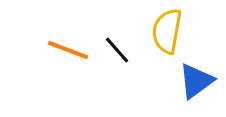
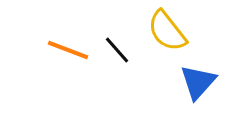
yellow semicircle: rotated 48 degrees counterclockwise
blue triangle: moved 2 px right, 1 px down; rotated 12 degrees counterclockwise
